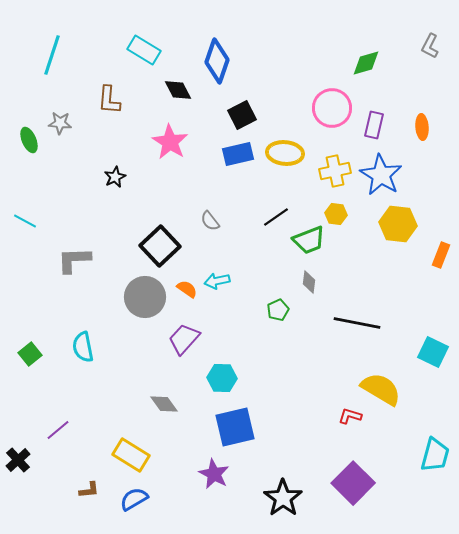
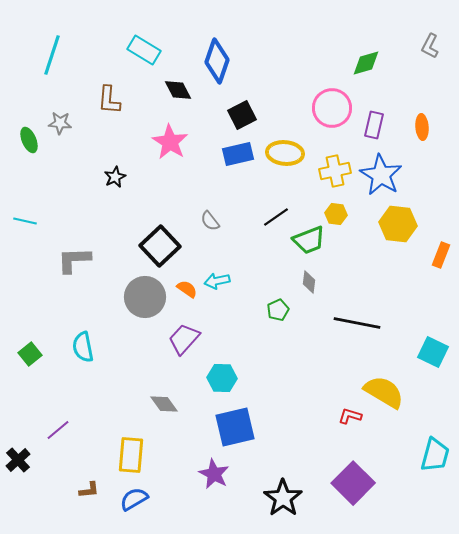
cyan line at (25, 221): rotated 15 degrees counterclockwise
yellow semicircle at (381, 389): moved 3 px right, 3 px down
yellow rectangle at (131, 455): rotated 63 degrees clockwise
